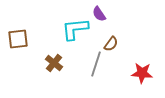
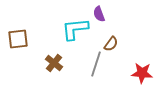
purple semicircle: rotated 14 degrees clockwise
